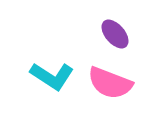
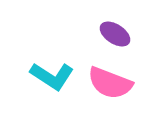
purple ellipse: rotated 16 degrees counterclockwise
